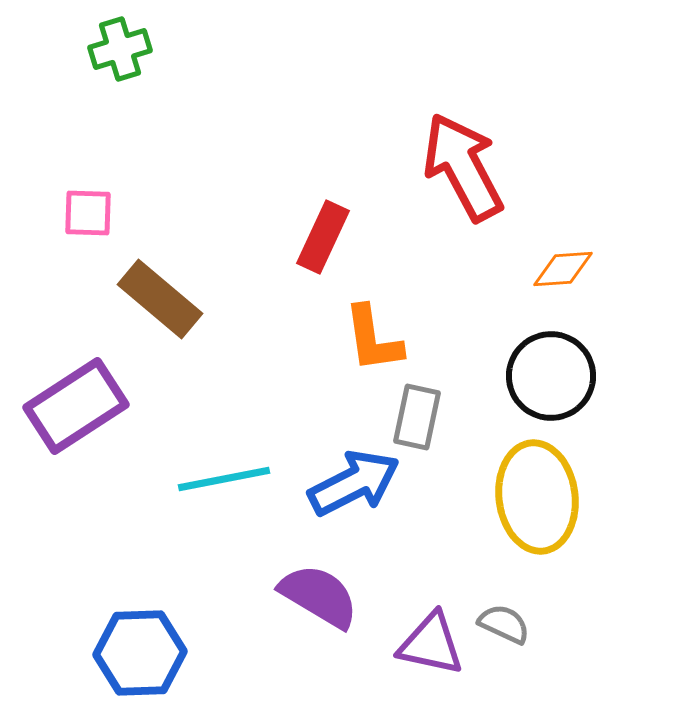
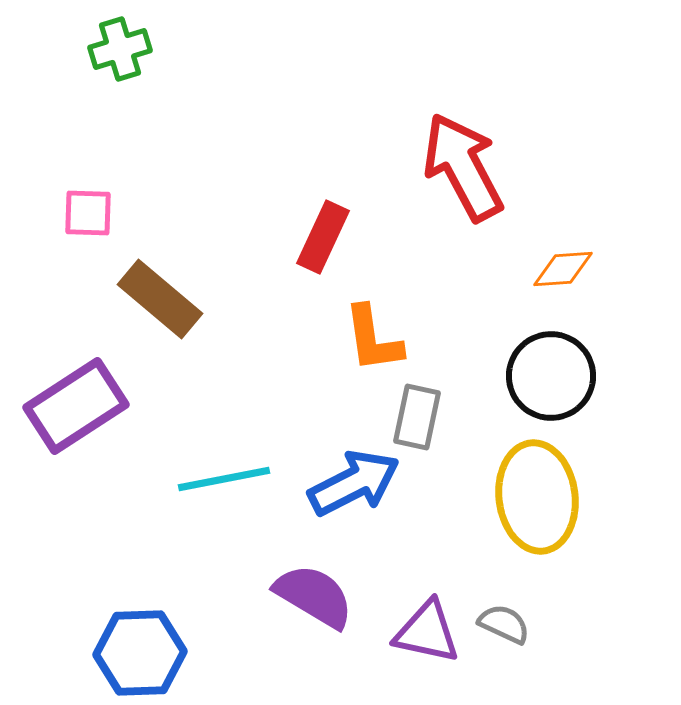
purple semicircle: moved 5 px left
purple triangle: moved 4 px left, 12 px up
